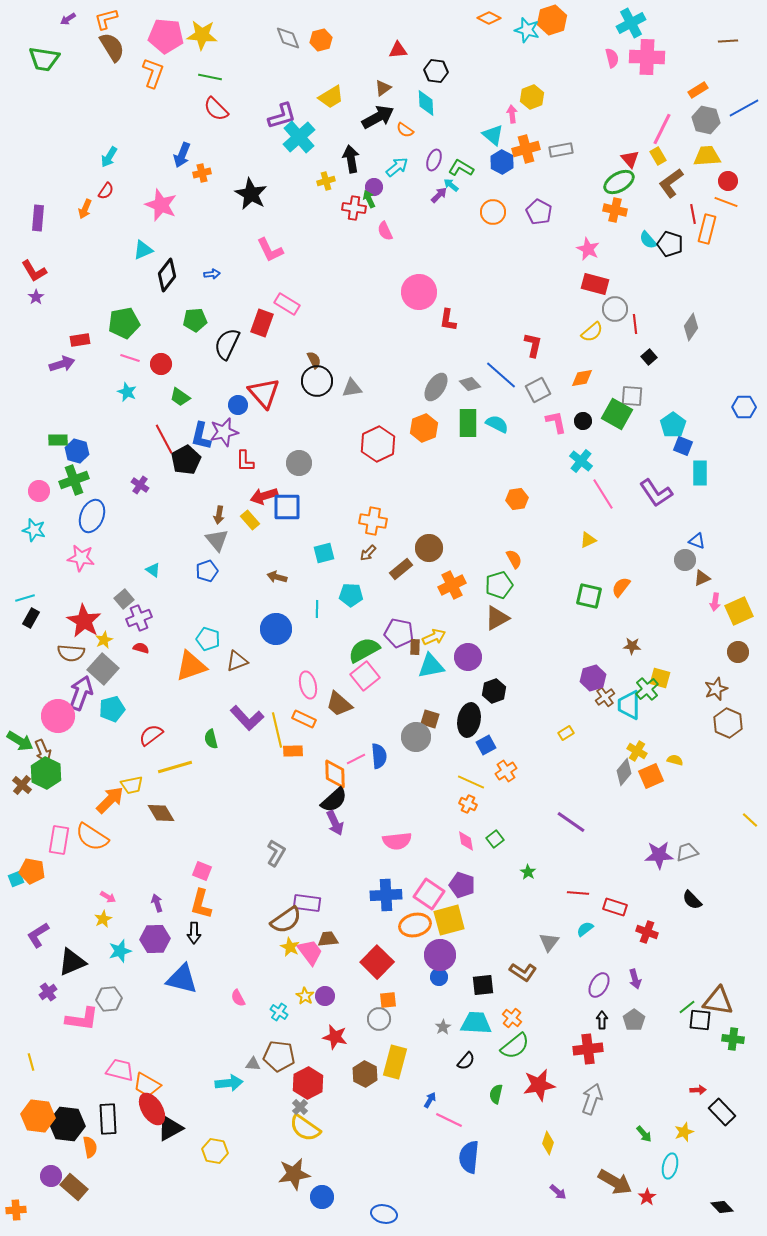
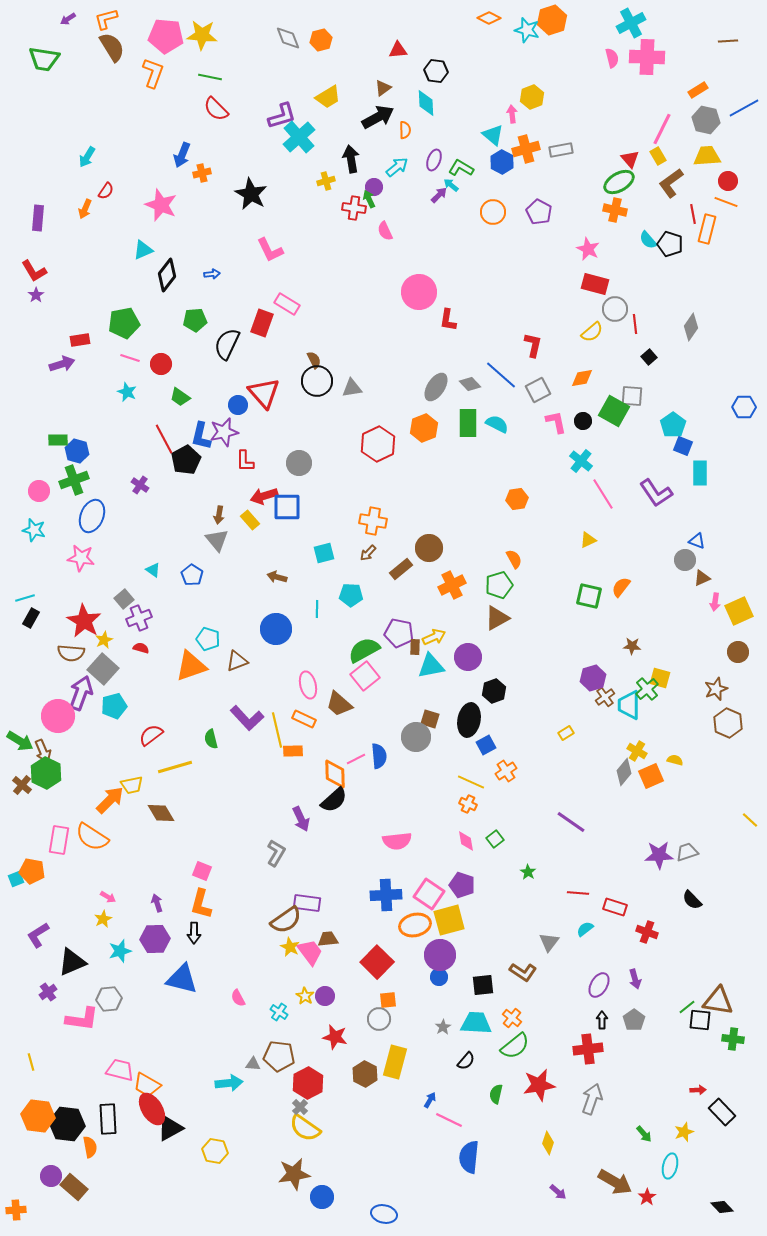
yellow trapezoid at (331, 97): moved 3 px left
orange semicircle at (405, 130): rotated 126 degrees counterclockwise
cyan arrow at (109, 157): moved 22 px left
purple star at (36, 297): moved 2 px up
green square at (617, 414): moved 3 px left, 3 px up
blue pentagon at (207, 571): moved 15 px left, 4 px down; rotated 20 degrees counterclockwise
cyan pentagon at (112, 709): moved 2 px right, 3 px up
purple arrow at (335, 823): moved 34 px left, 4 px up
